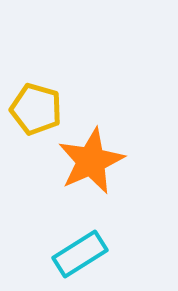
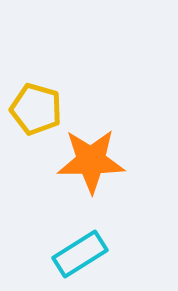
orange star: rotated 24 degrees clockwise
